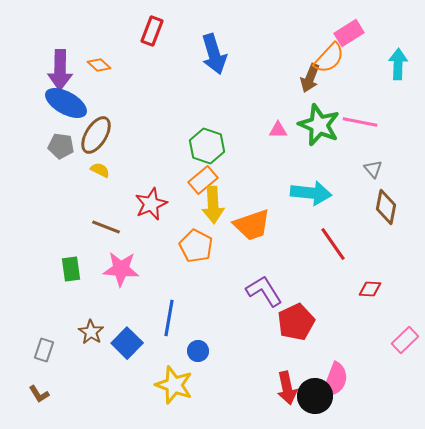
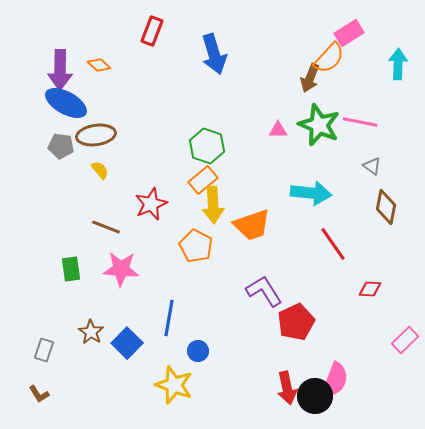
brown ellipse at (96, 135): rotated 51 degrees clockwise
gray triangle at (373, 169): moved 1 px left, 3 px up; rotated 12 degrees counterclockwise
yellow semicircle at (100, 170): rotated 24 degrees clockwise
